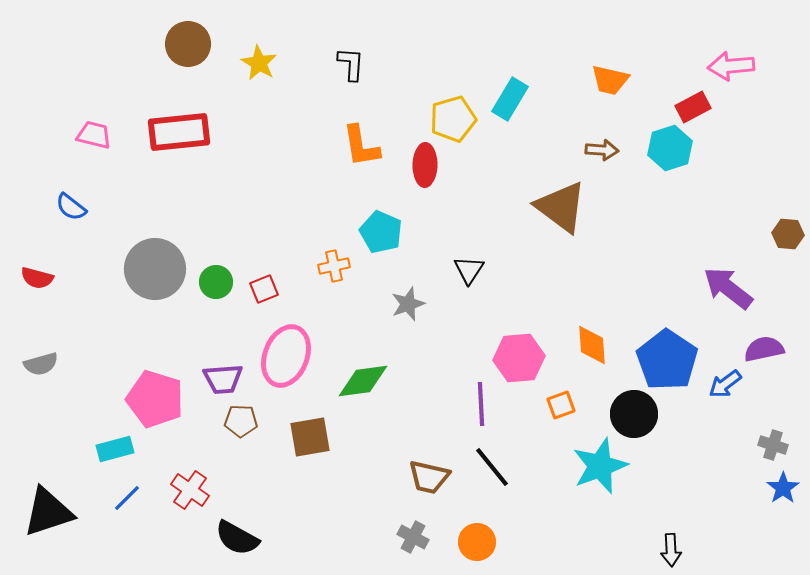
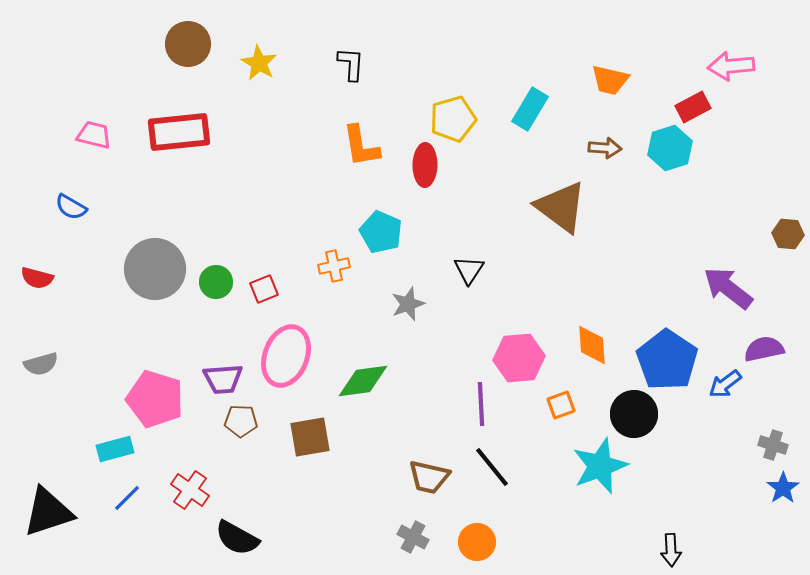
cyan rectangle at (510, 99): moved 20 px right, 10 px down
brown arrow at (602, 150): moved 3 px right, 2 px up
blue semicircle at (71, 207): rotated 8 degrees counterclockwise
